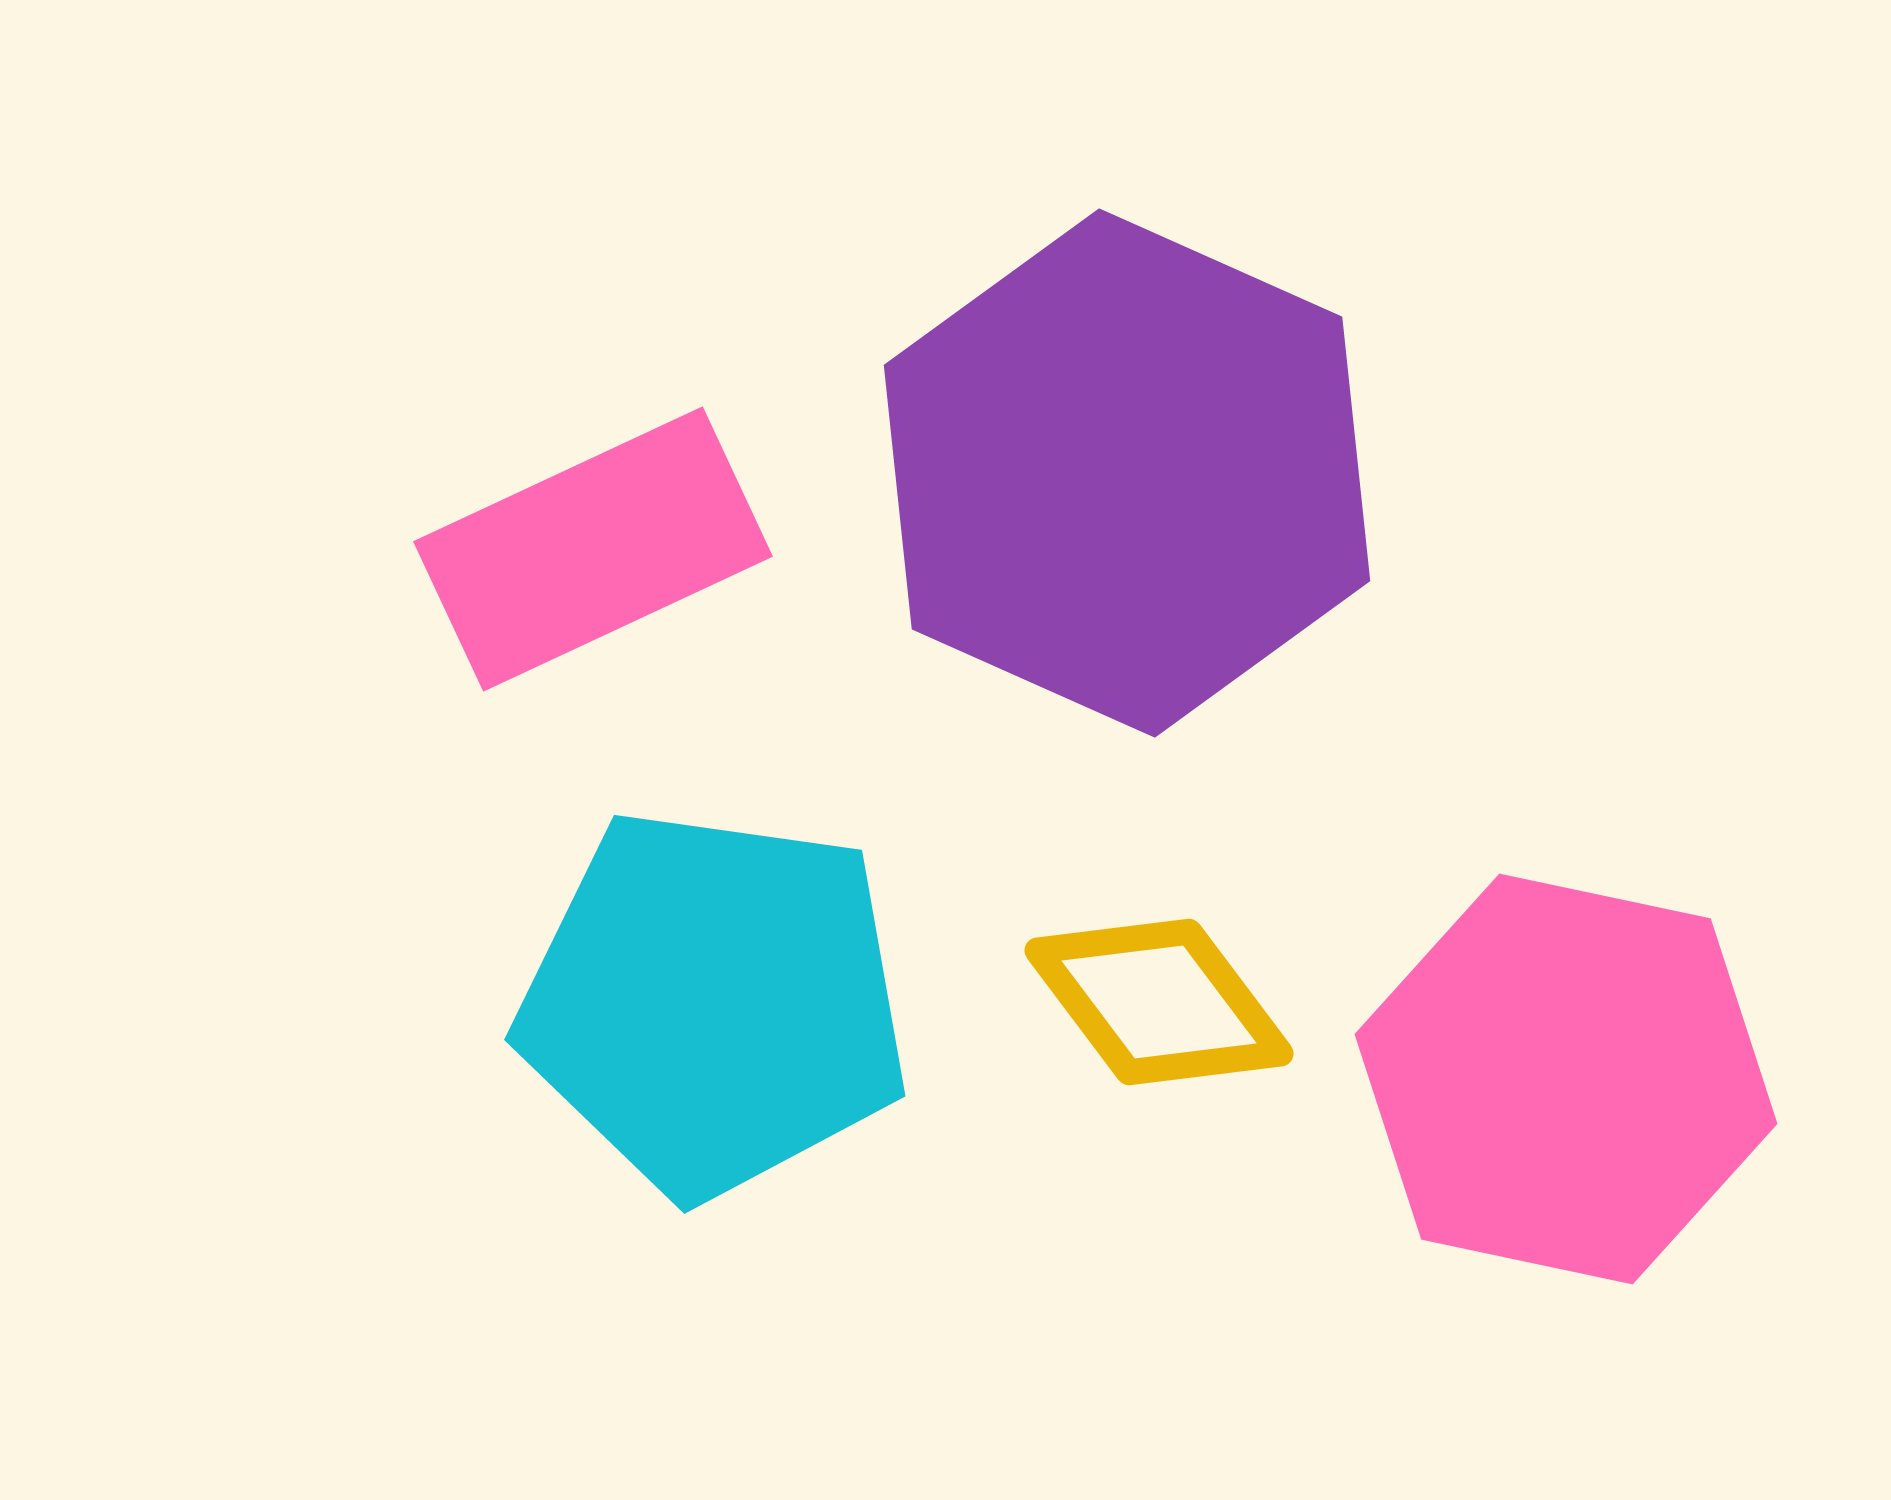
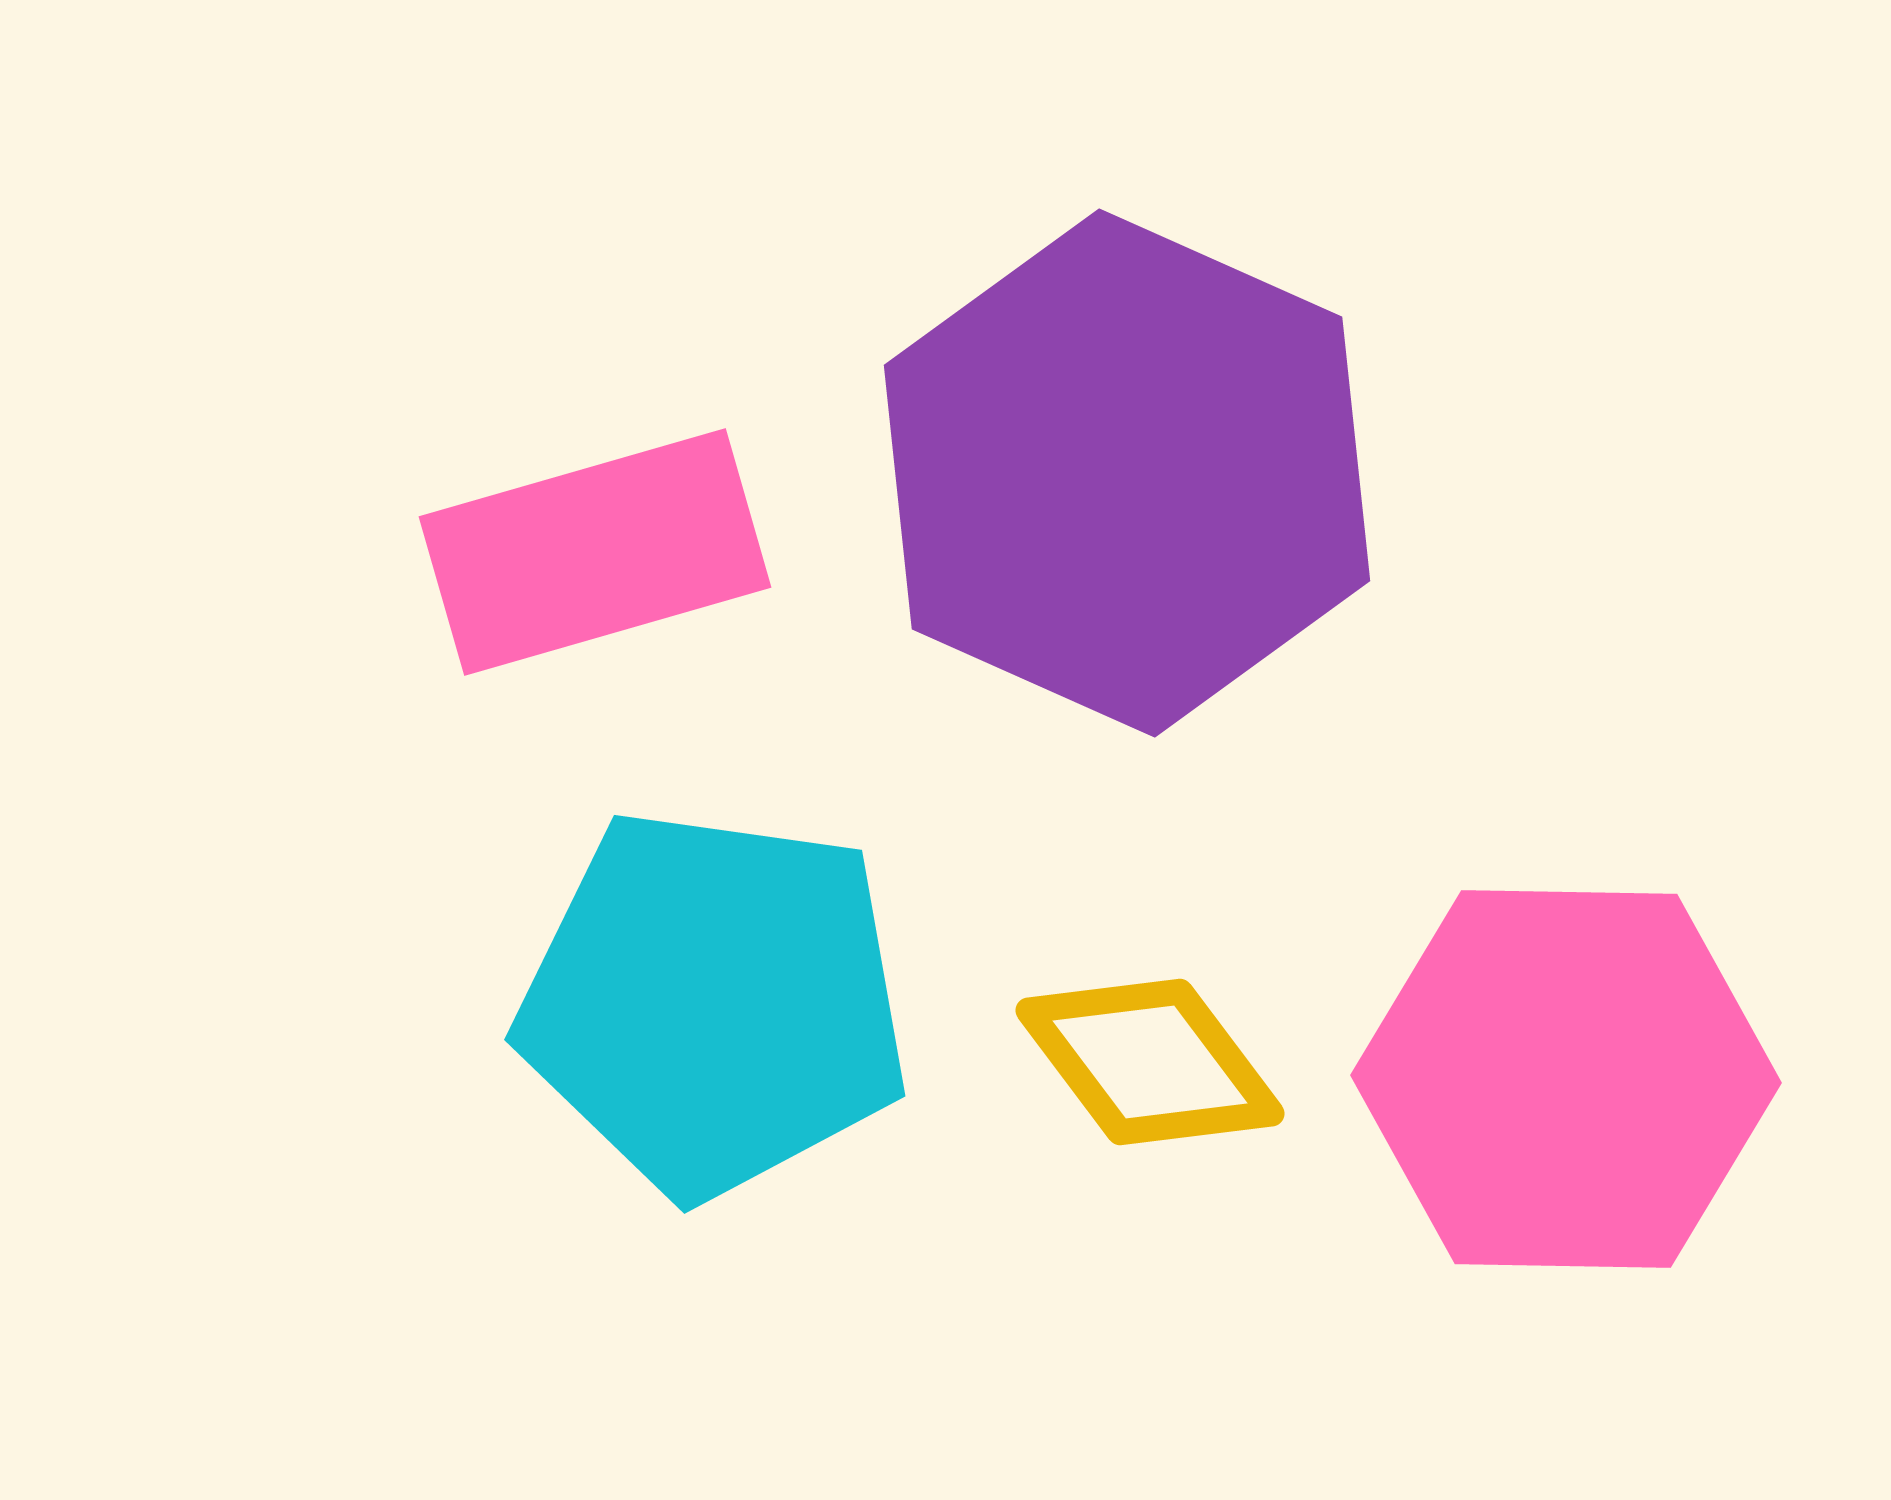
pink rectangle: moved 2 px right, 3 px down; rotated 9 degrees clockwise
yellow diamond: moved 9 px left, 60 px down
pink hexagon: rotated 11 degrees counterclockwise
